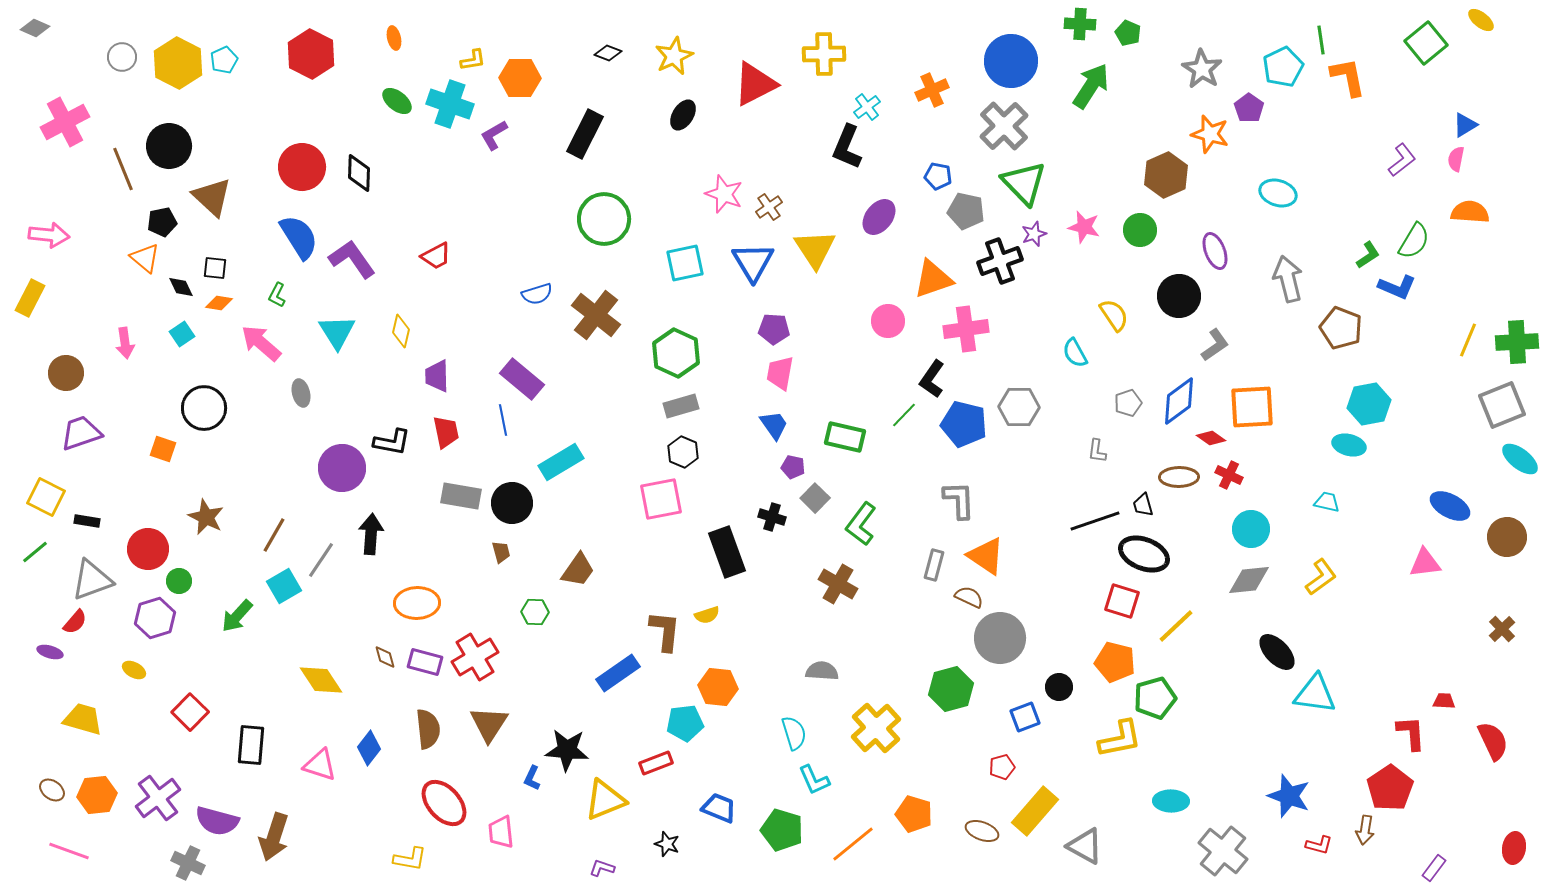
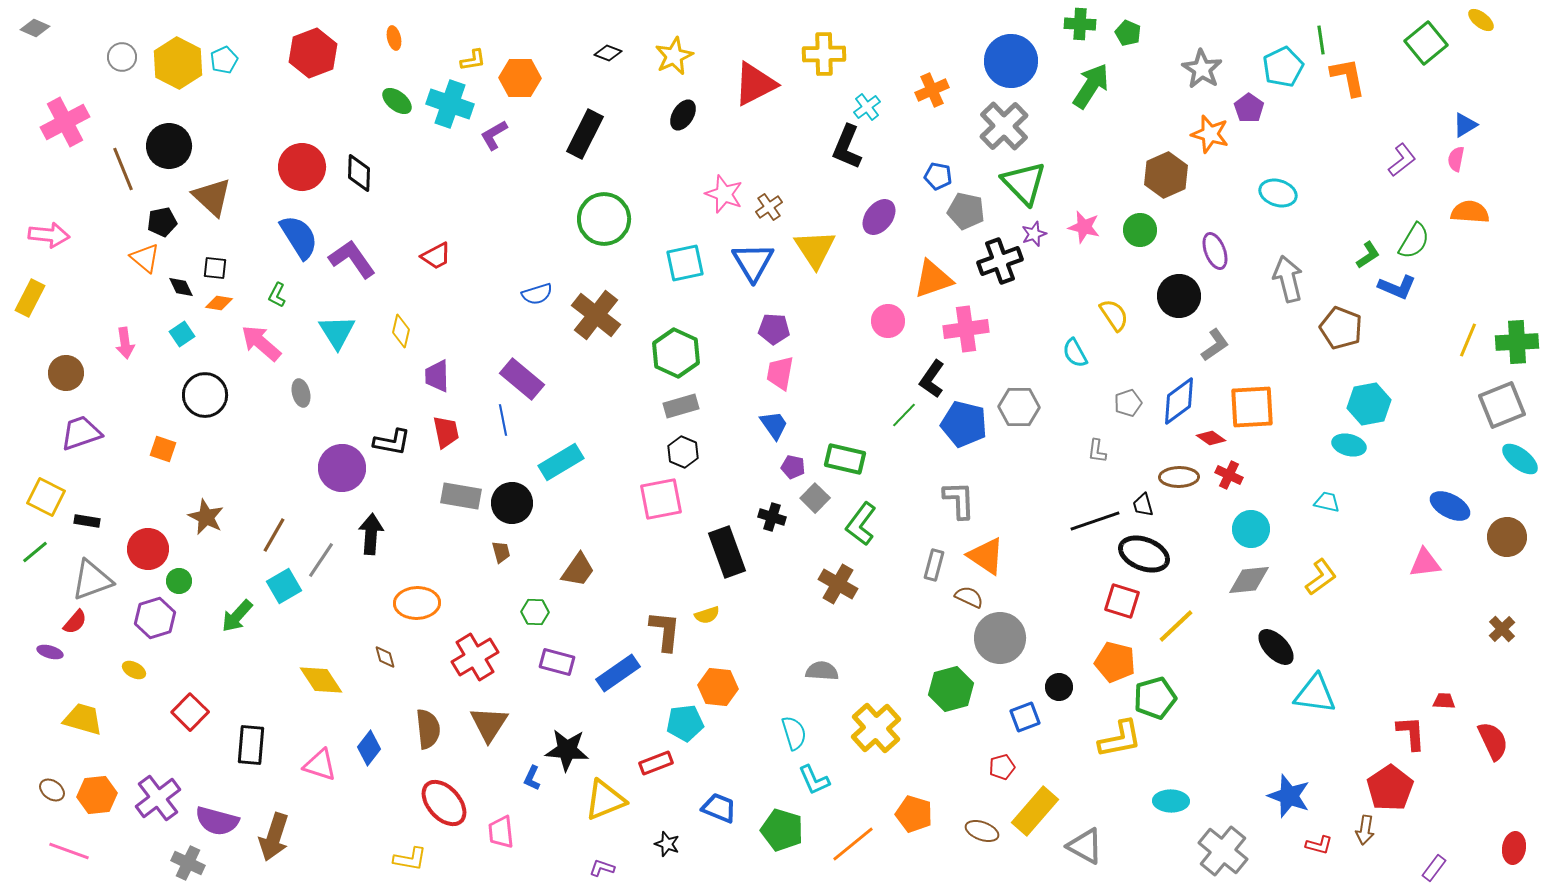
red hexagon at (311, 54): moved 2 px right, 1 px up; rotated 12 degrees clockwise
black circle at (204, 408): moved 1 px right, 13 px up
green rectangle at (845, 437): moved 22 px down
black ellipse at (1277, 652): moved 1 px left, 5 px up
purple rectangle at (425, 662): moved 132 px right
